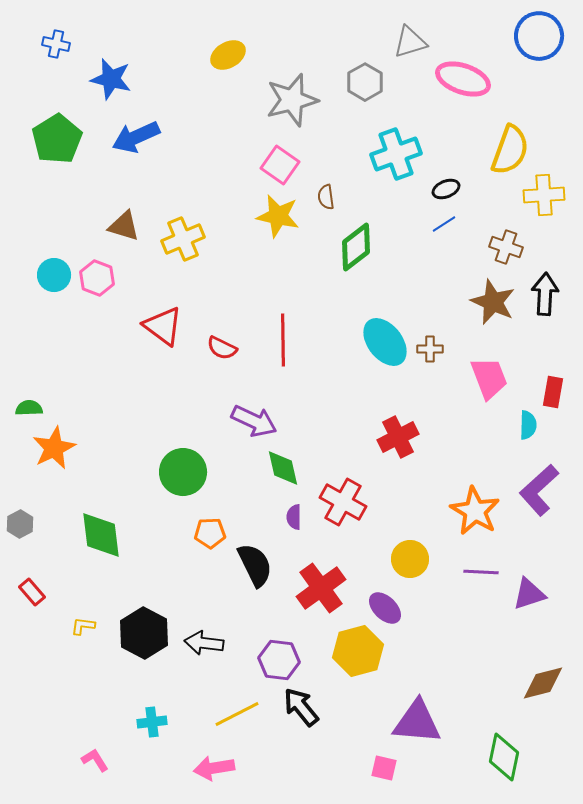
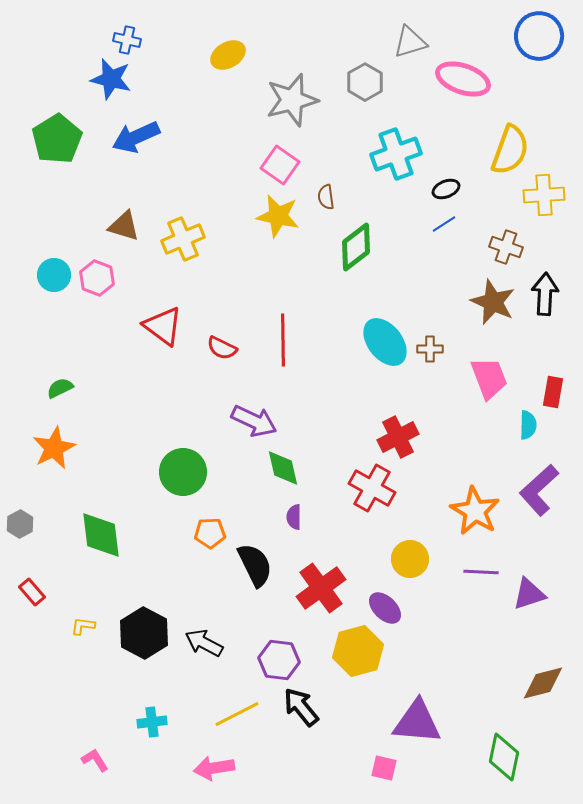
blue cross at (56, 44): moved 71 px right, 4 px up
green semicircle at (29, 408): moved 31 px right, 20 px up; rotated 24 degrees counterclockwise
red cross at (343, 502): moved 29 px right, 14 px up
black arrow at (204, 643): rotated 21 degrees clockwise
